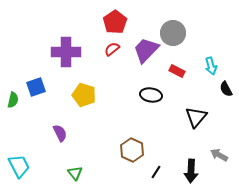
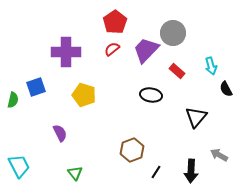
red rectangle: rotated 14 degrees clockwise
brown hexagon: rotated 15 degrees clockwise
